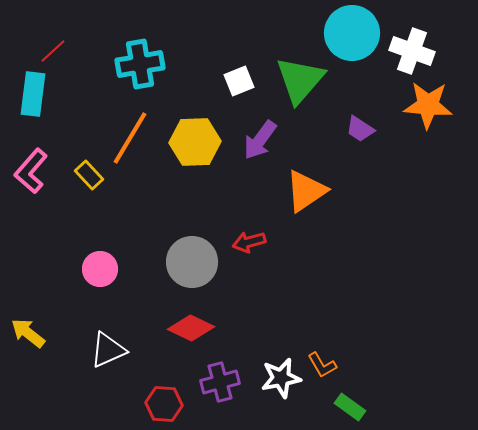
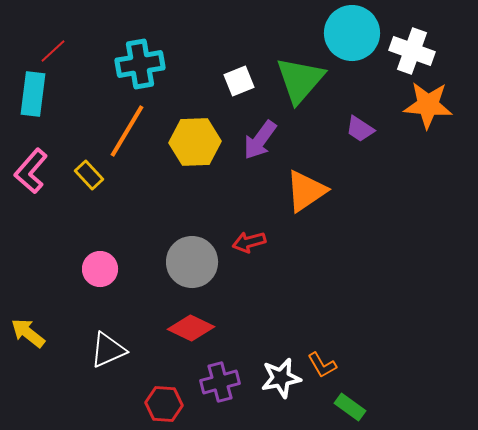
orange line: moved 3 px left, 7 px up
